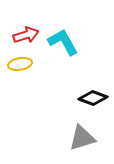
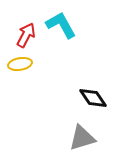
red arrow: rotated 45 degrees counterclockwise
cyan L-shape: moved 2 px left, 17 px up
black diamond: rotated 36 degrees clockwise
